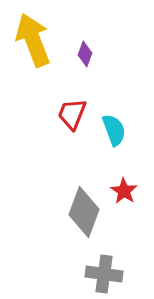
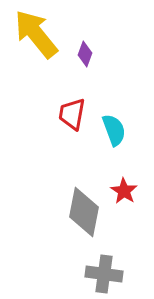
yellow arrow: moved 3 px right, 6 px up; rotated 18 degrees counterclockwise
red trapezoid: rotated 12 degrees counterclockwise
gray diamond: rotated 9 degrees counterclockwise
